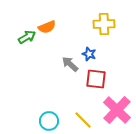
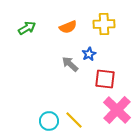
orange semicircle: moved 21 px right
green arrow: moved 9 px up
blue star: rotated 24 degrees clockwise
red square: moved 9 px right
yellow line: moved 9 px left
